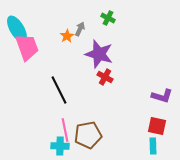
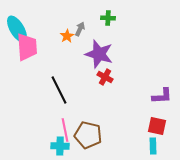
green cross: rotated 24 degrees counterclockwise
pink trapezoid: rotated 16 degrees clockwise
purple L-shape: rotated 20 degrees counterclockwise
brown pentagon: rotated 24 degrees clockwise
